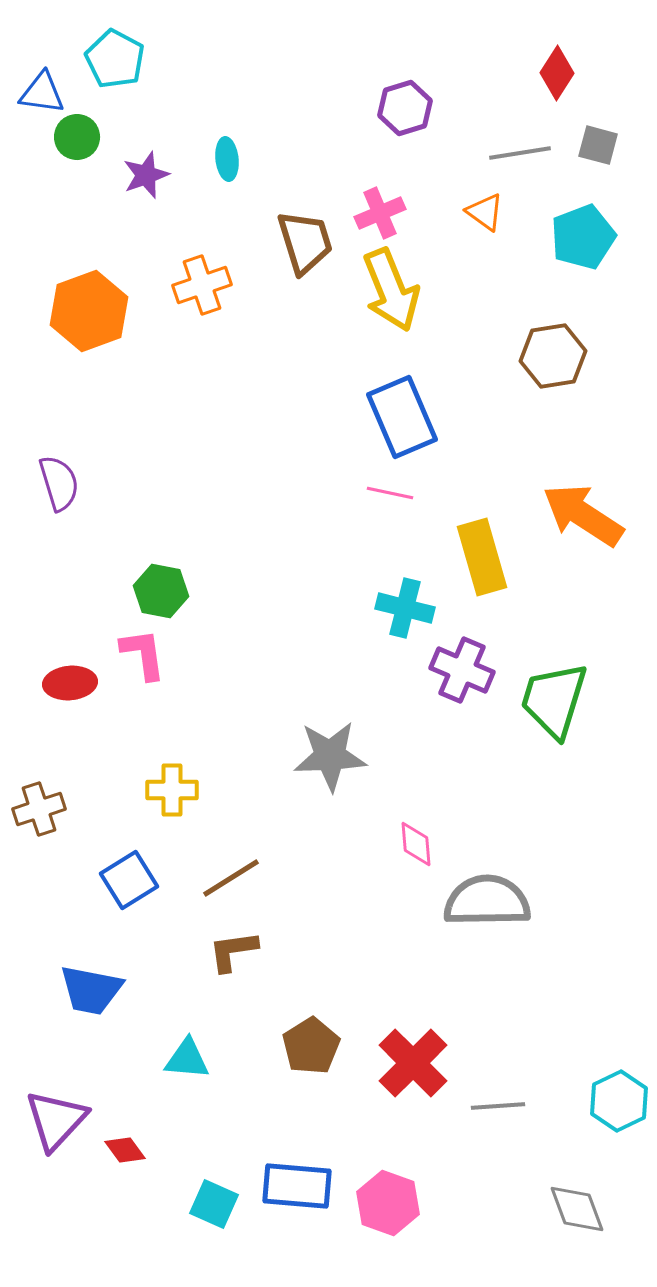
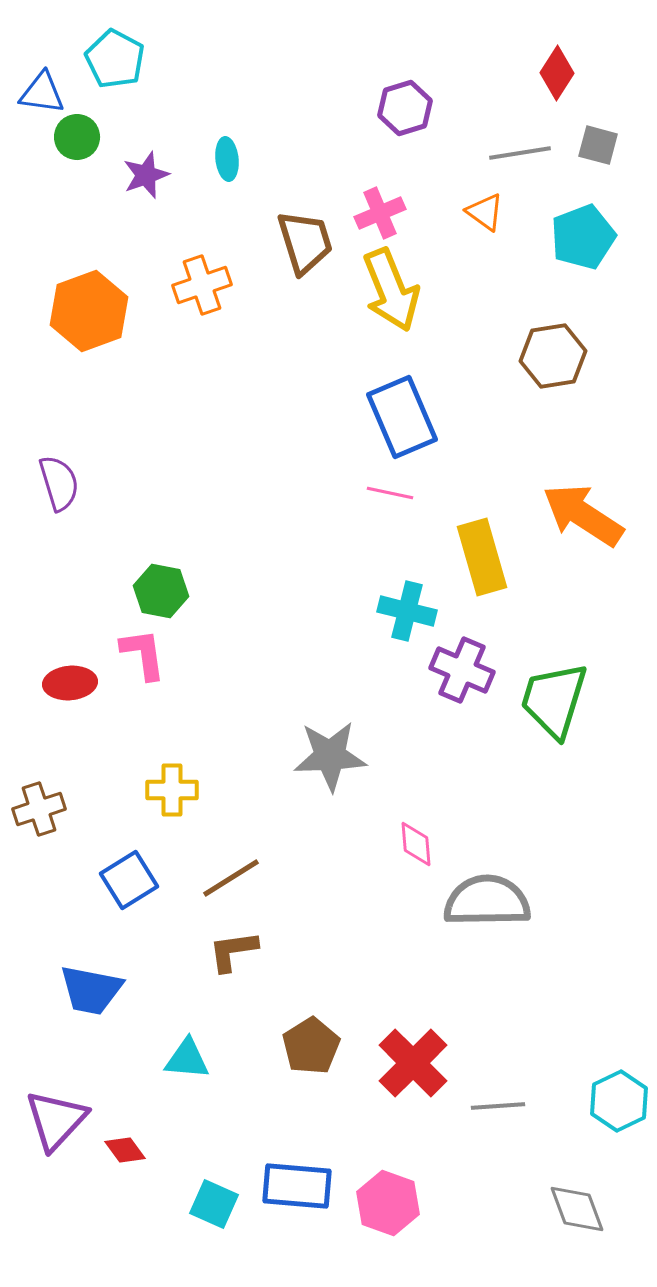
cyan cross at (405, 608): moved 2 px right, 3 px down
